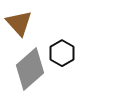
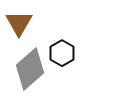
brown triangle: rotated 12 degrees clockwise
